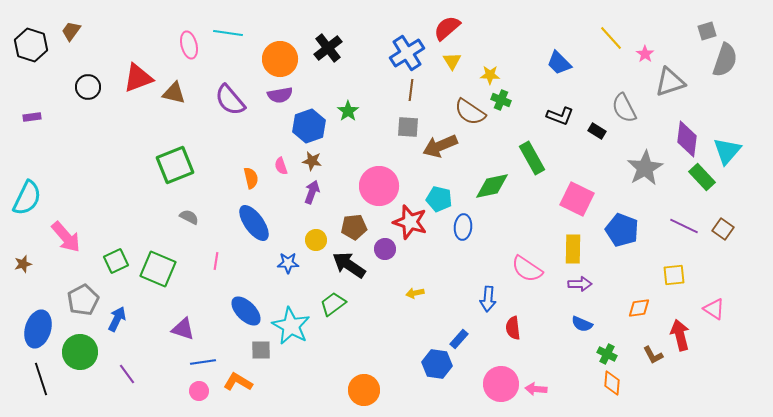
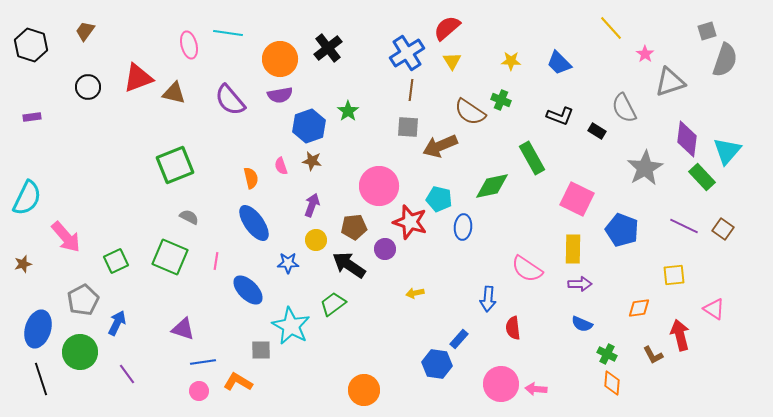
brown trapezoid at (71, 31): moved 14 px right
yellow line at (611, 38): moved 10 px up
yellow star at (490, 75): moved 21 px right, 14 px up
purple arrow at (312, 192): moved 13 px down
green square at (158, 269): moved 12 px right, 12 px up
blue ellipse at (246, 311): moved 2 px right, 21 px up
blue arrow at (117, 319): moved 4 px down
